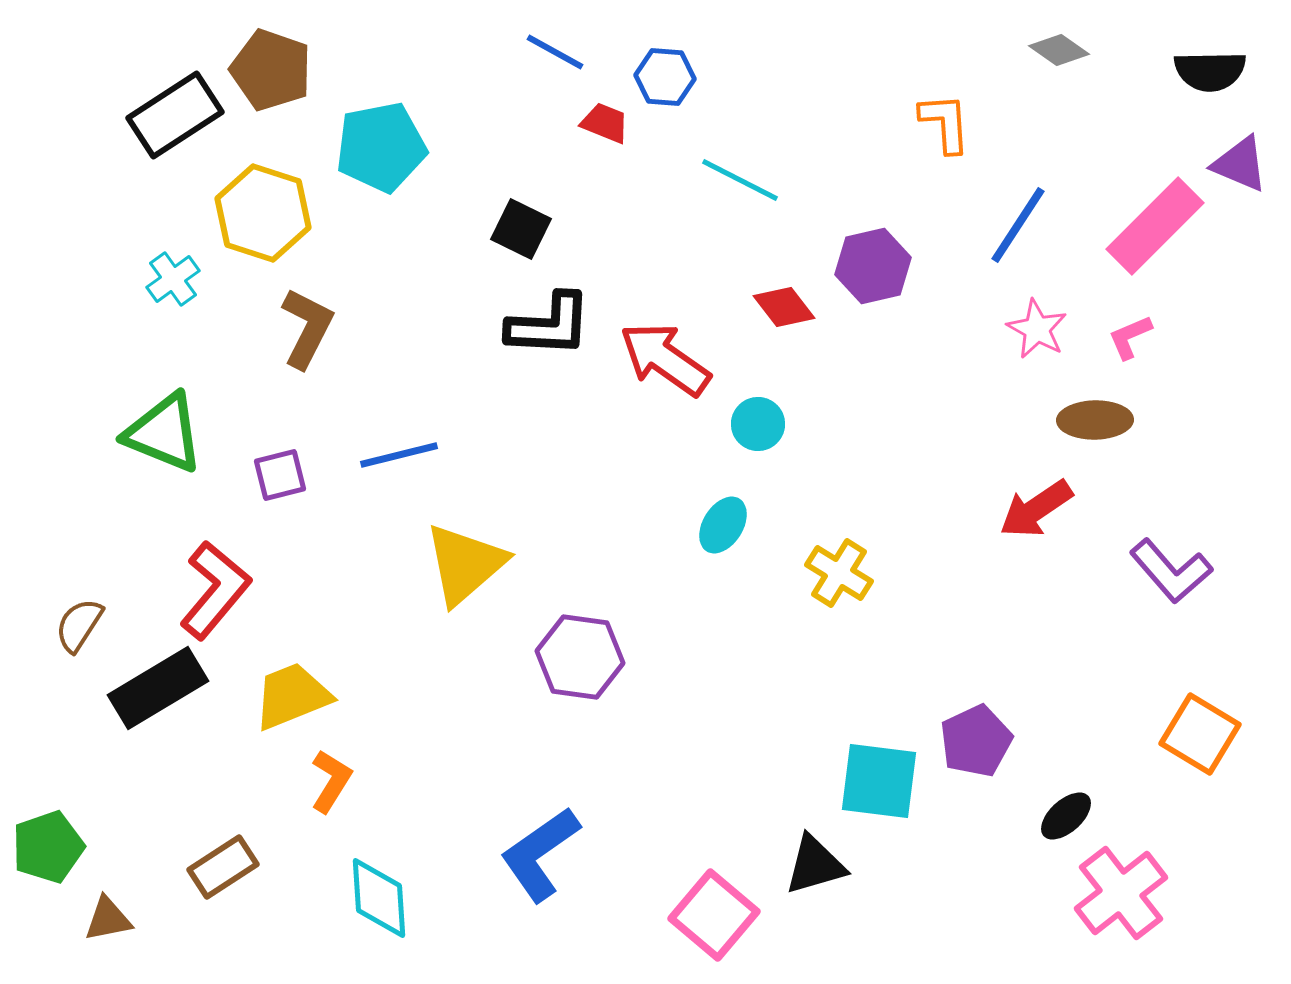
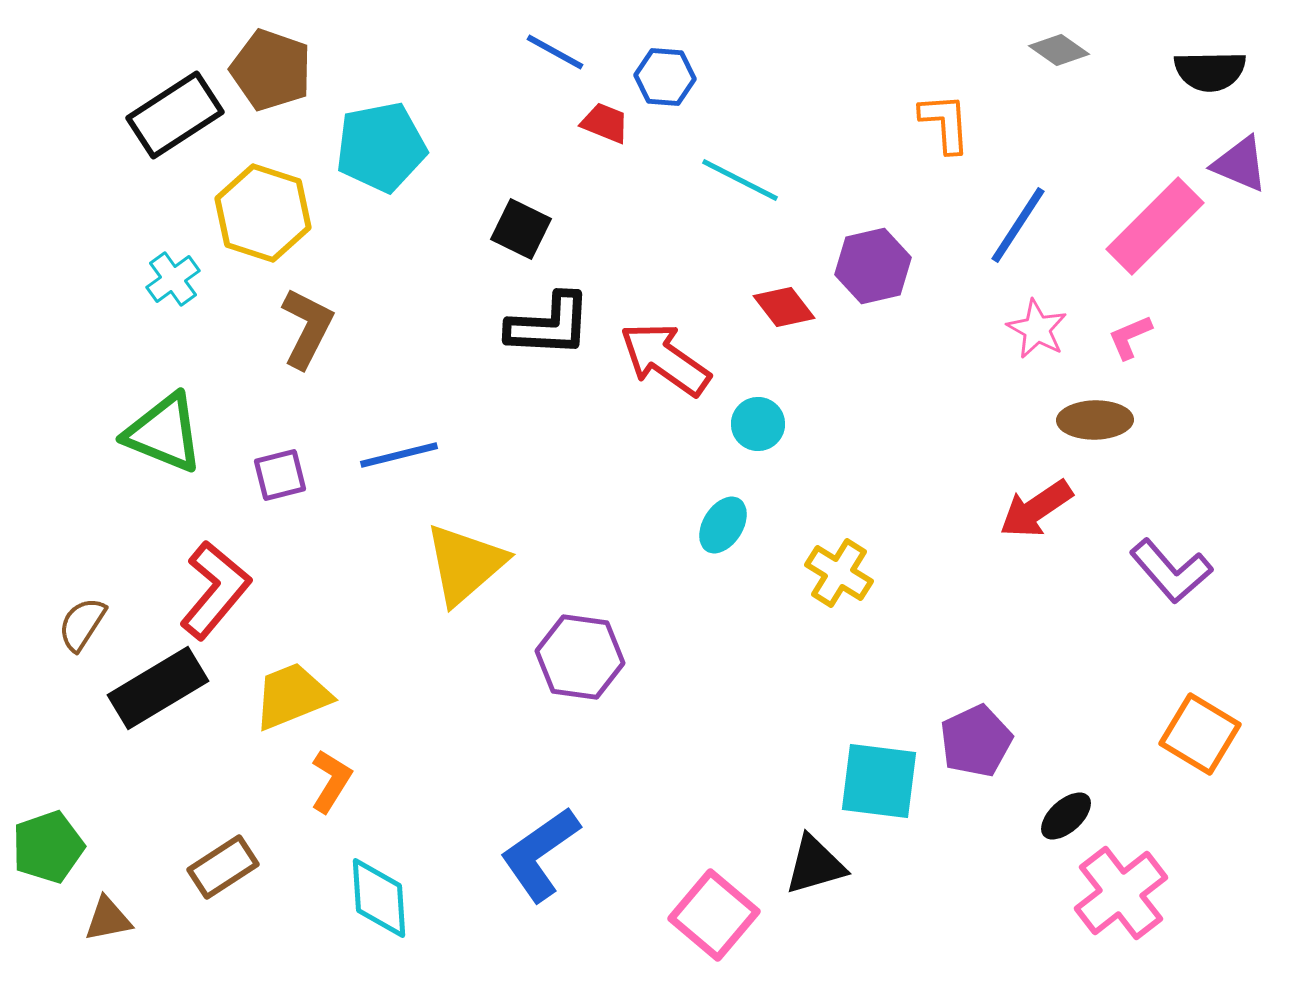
brown semicircle at (79, 625): moved 3 px right, 1 px up
